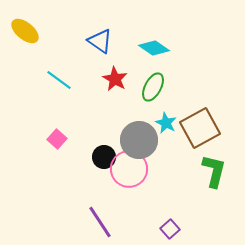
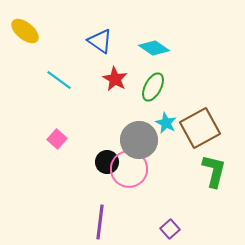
black circle: moved 3 px right, 5 px down
purple line: rotated 40 degrees clockwise
